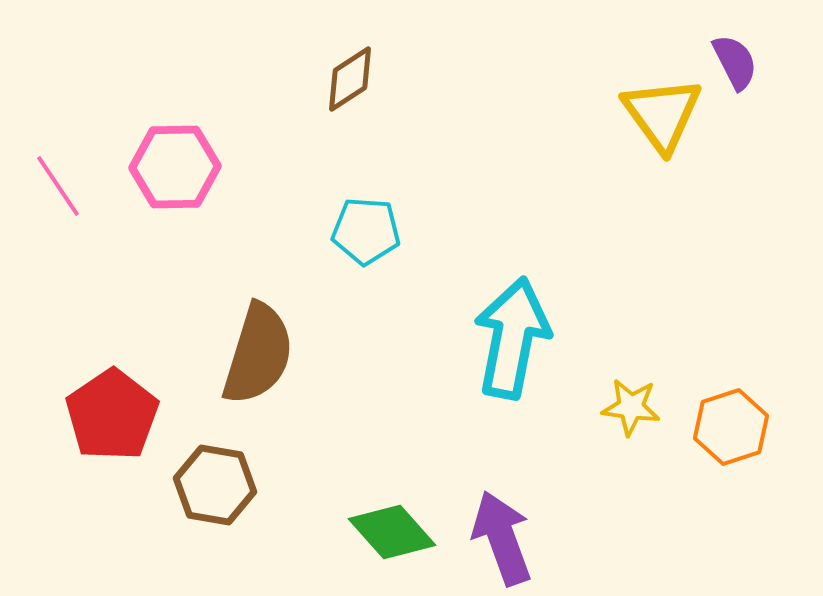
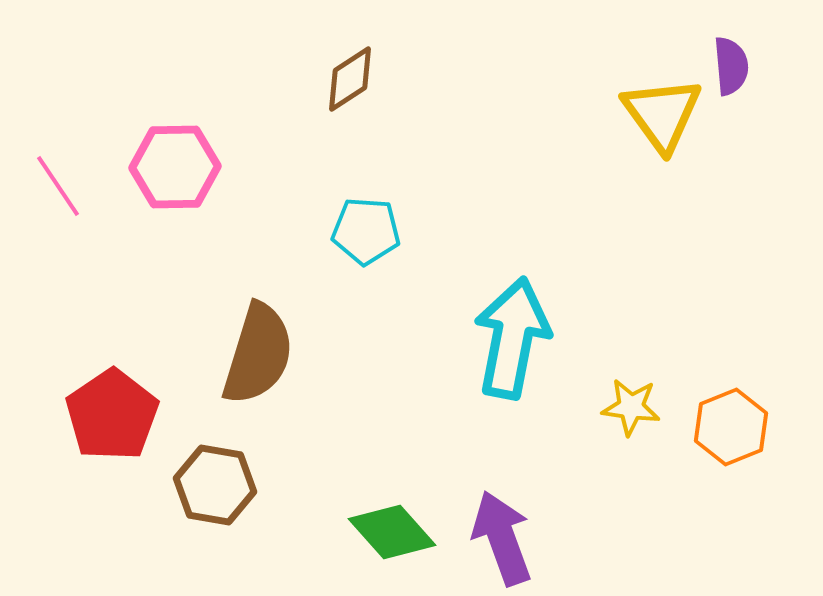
purple semicircle: moved 4 px left, 4 px down; rotated 22 degrees clockwise
orange hexagon: rotated 4 degrees counterclockwise
